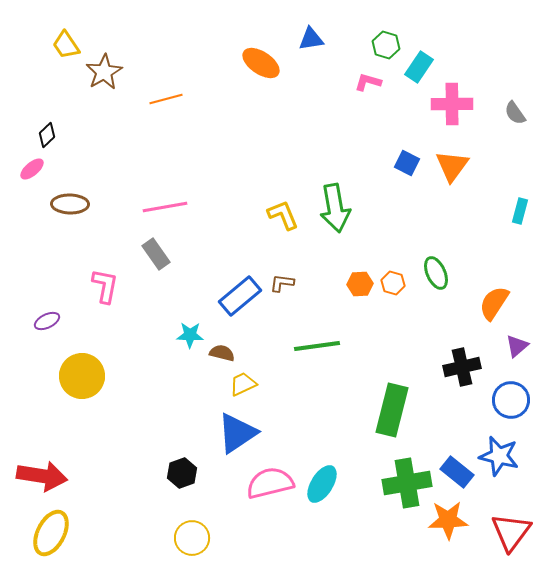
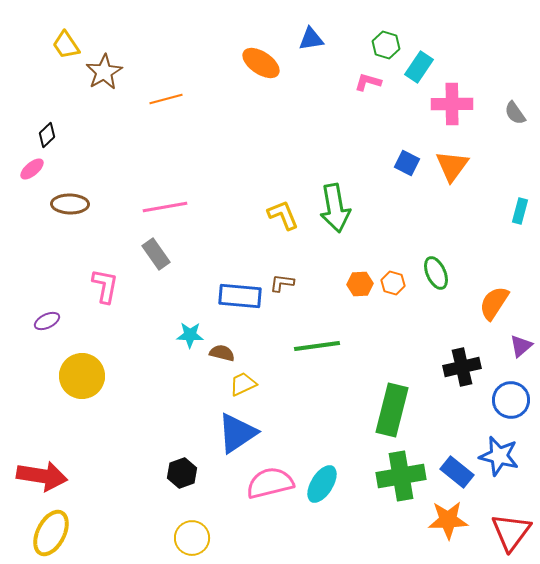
blue rectangle at (240, 296): rotated 45 degrees clockwise
purple triangle at (517, 346): moved 4 px right
green cross at (407, 483): moved 6 px left, 7 px up
